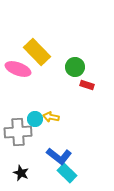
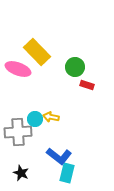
cyan rectangle: rotated 60 degrees clockwise
